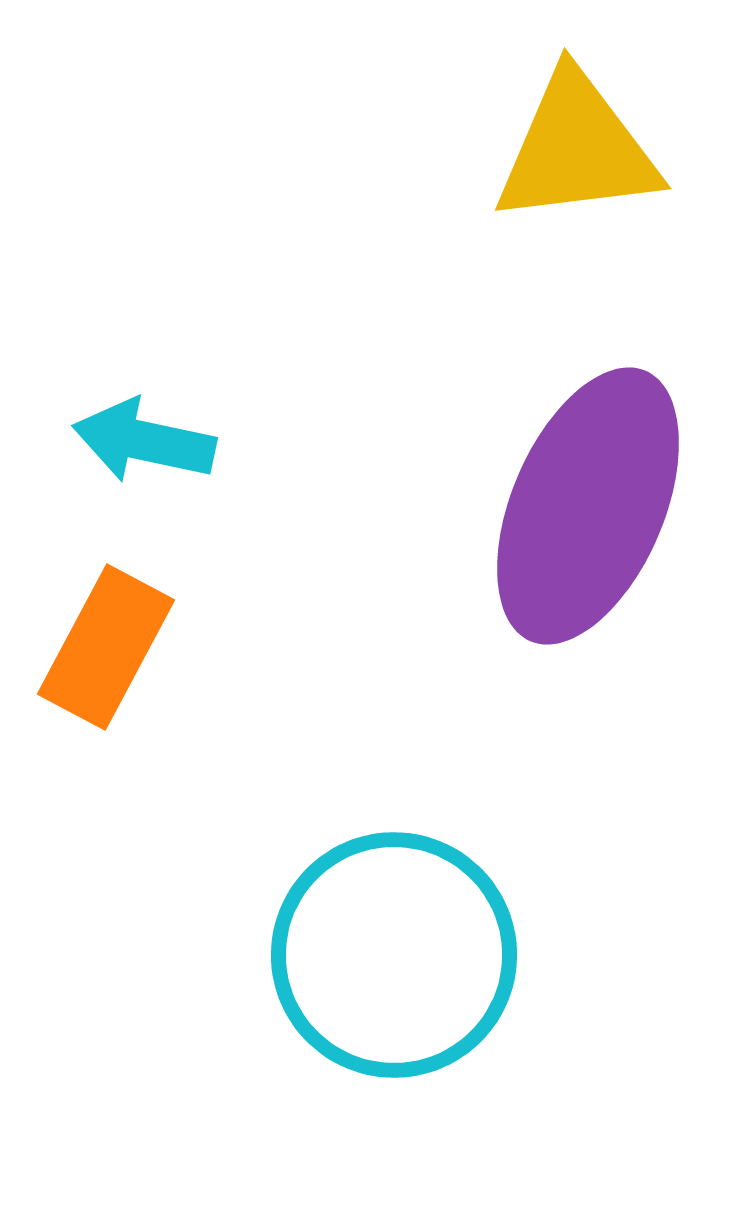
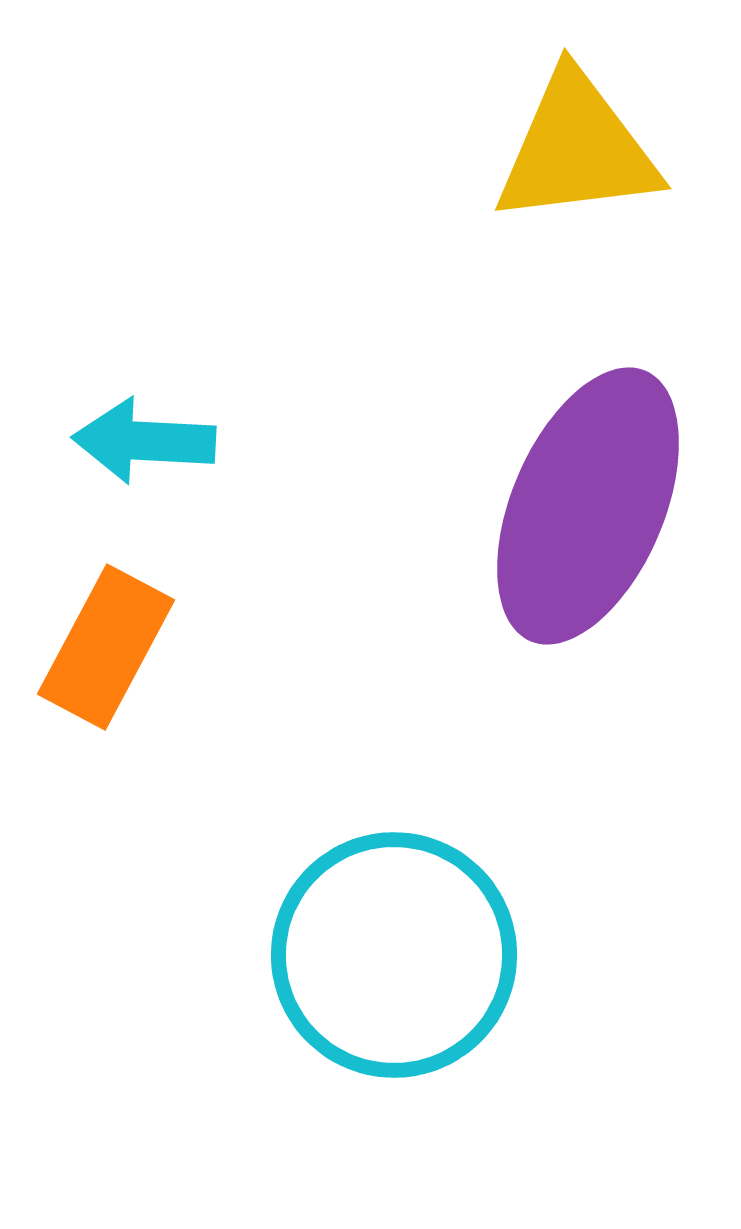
cyan arrow: rotated 9 degrees counterclockwise
